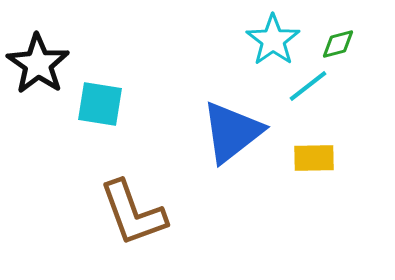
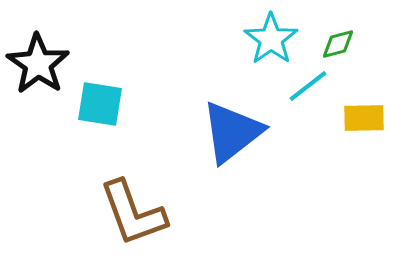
cyan star: moved 2 px left, 1 px up
yellow rectangle: moved 50 px right, 40 px up
